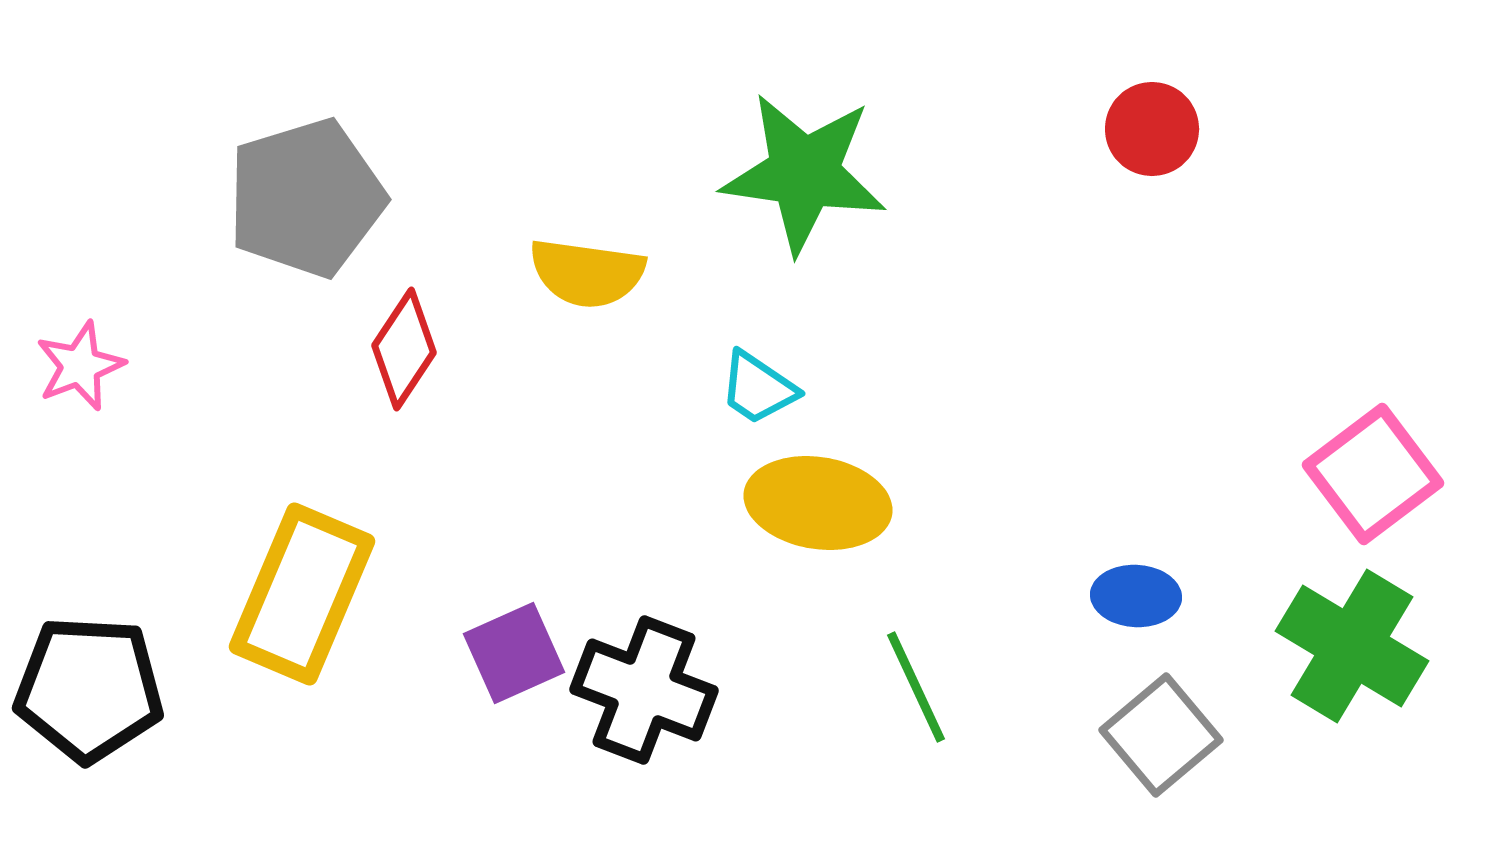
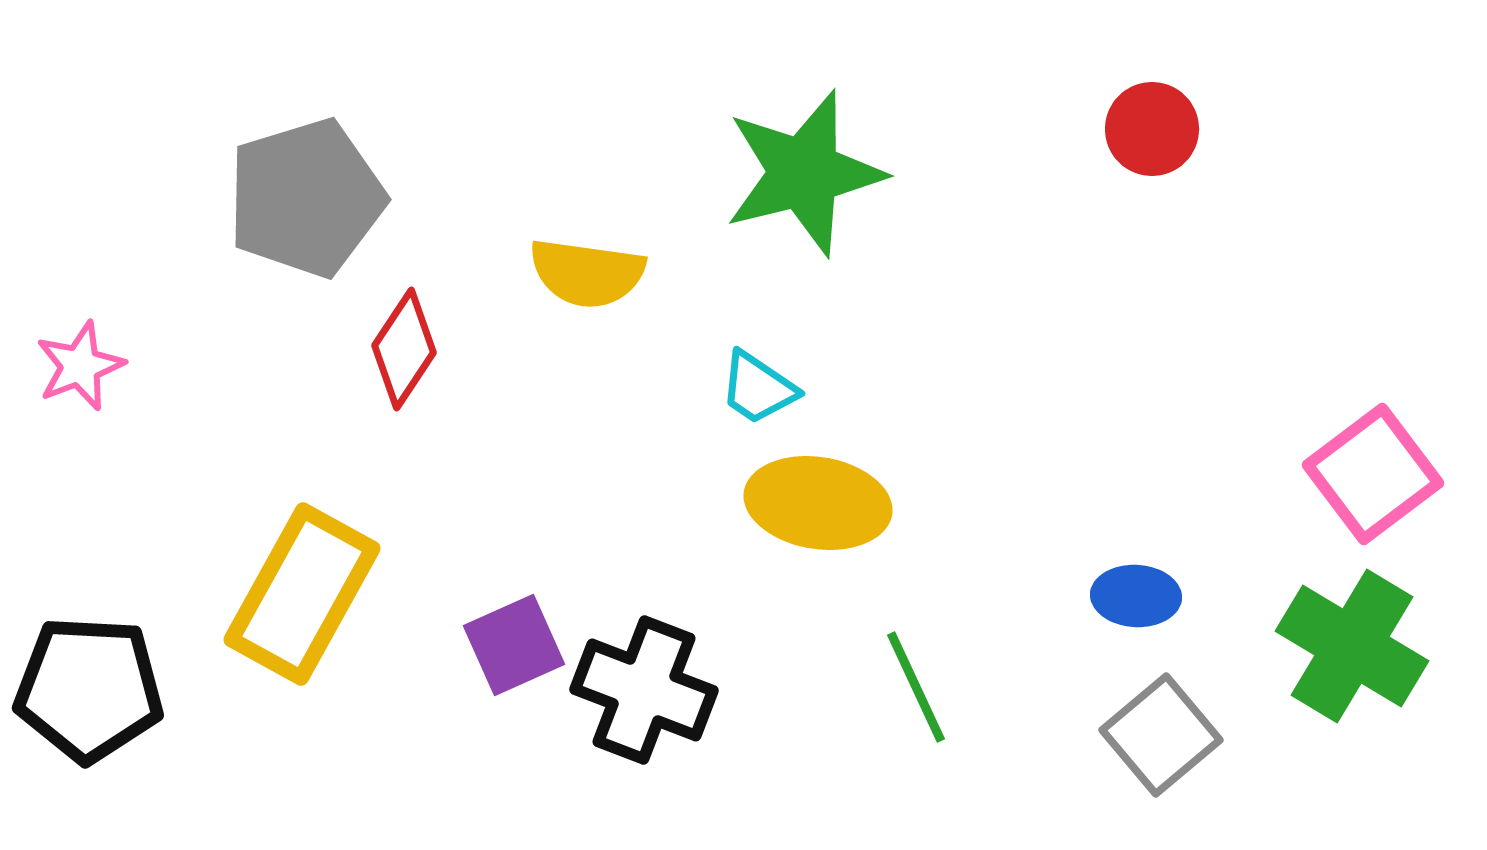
green star: rotated 22 degrees counterclockwise
yellow rectangle: rotated 6 degrees clockwise
purple square: moved 8 px up
